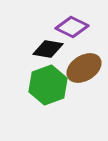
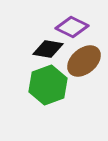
brown ellipse: moved 7 px up; rotated 8 degrees counterclockwise
